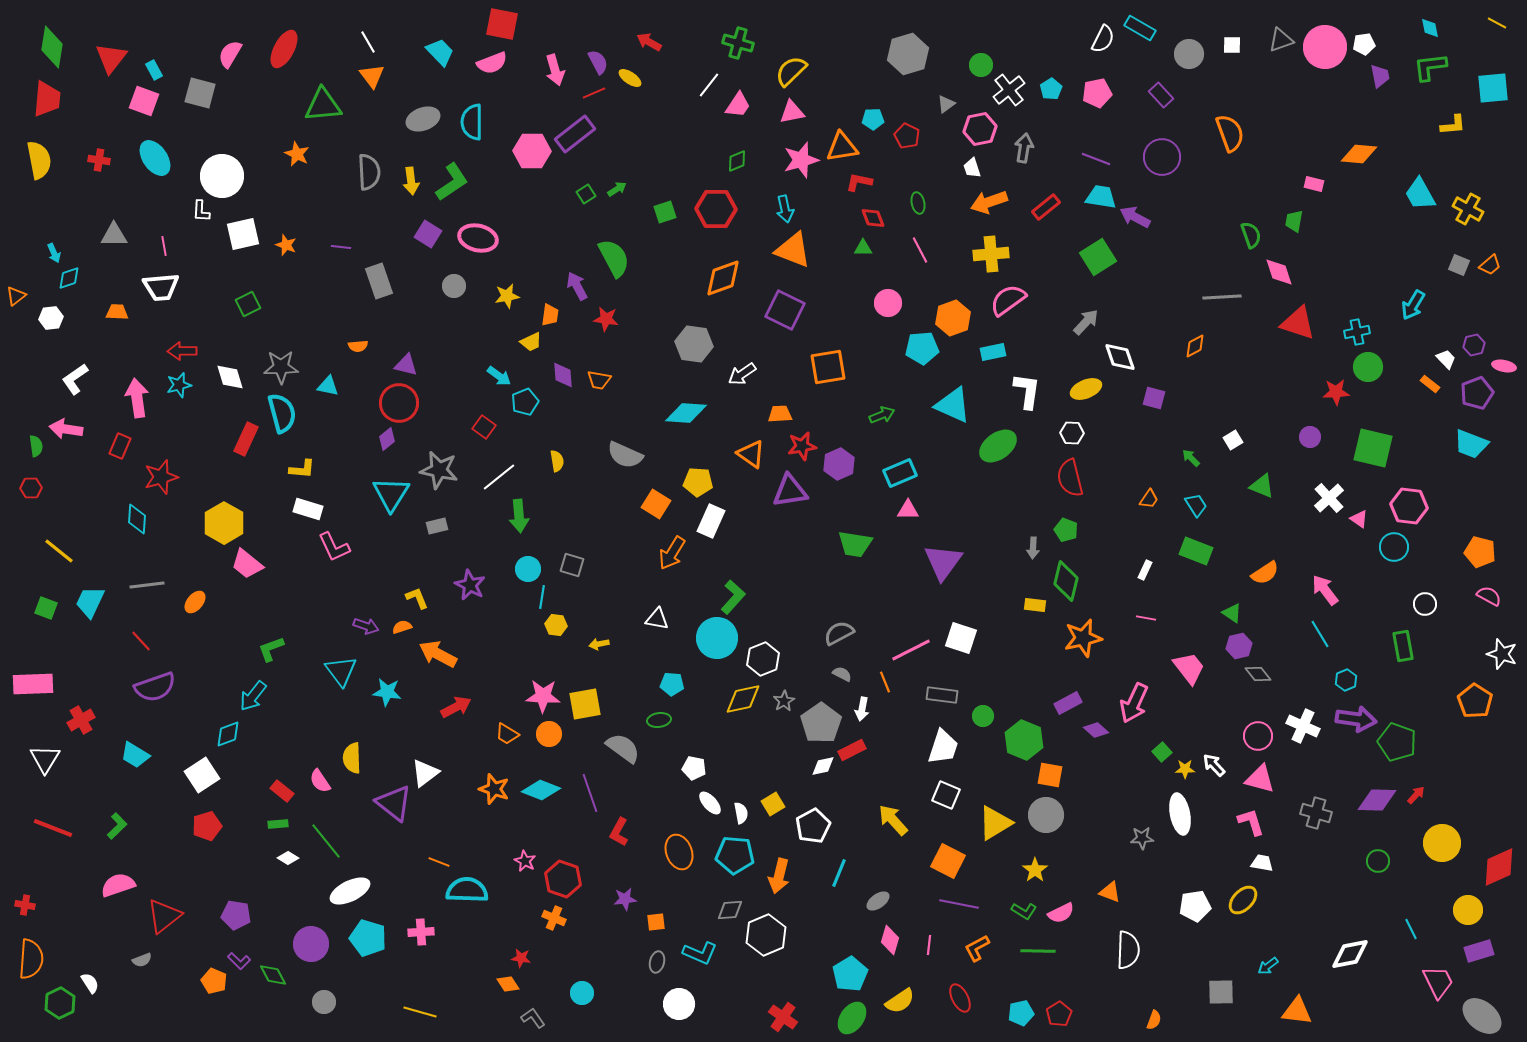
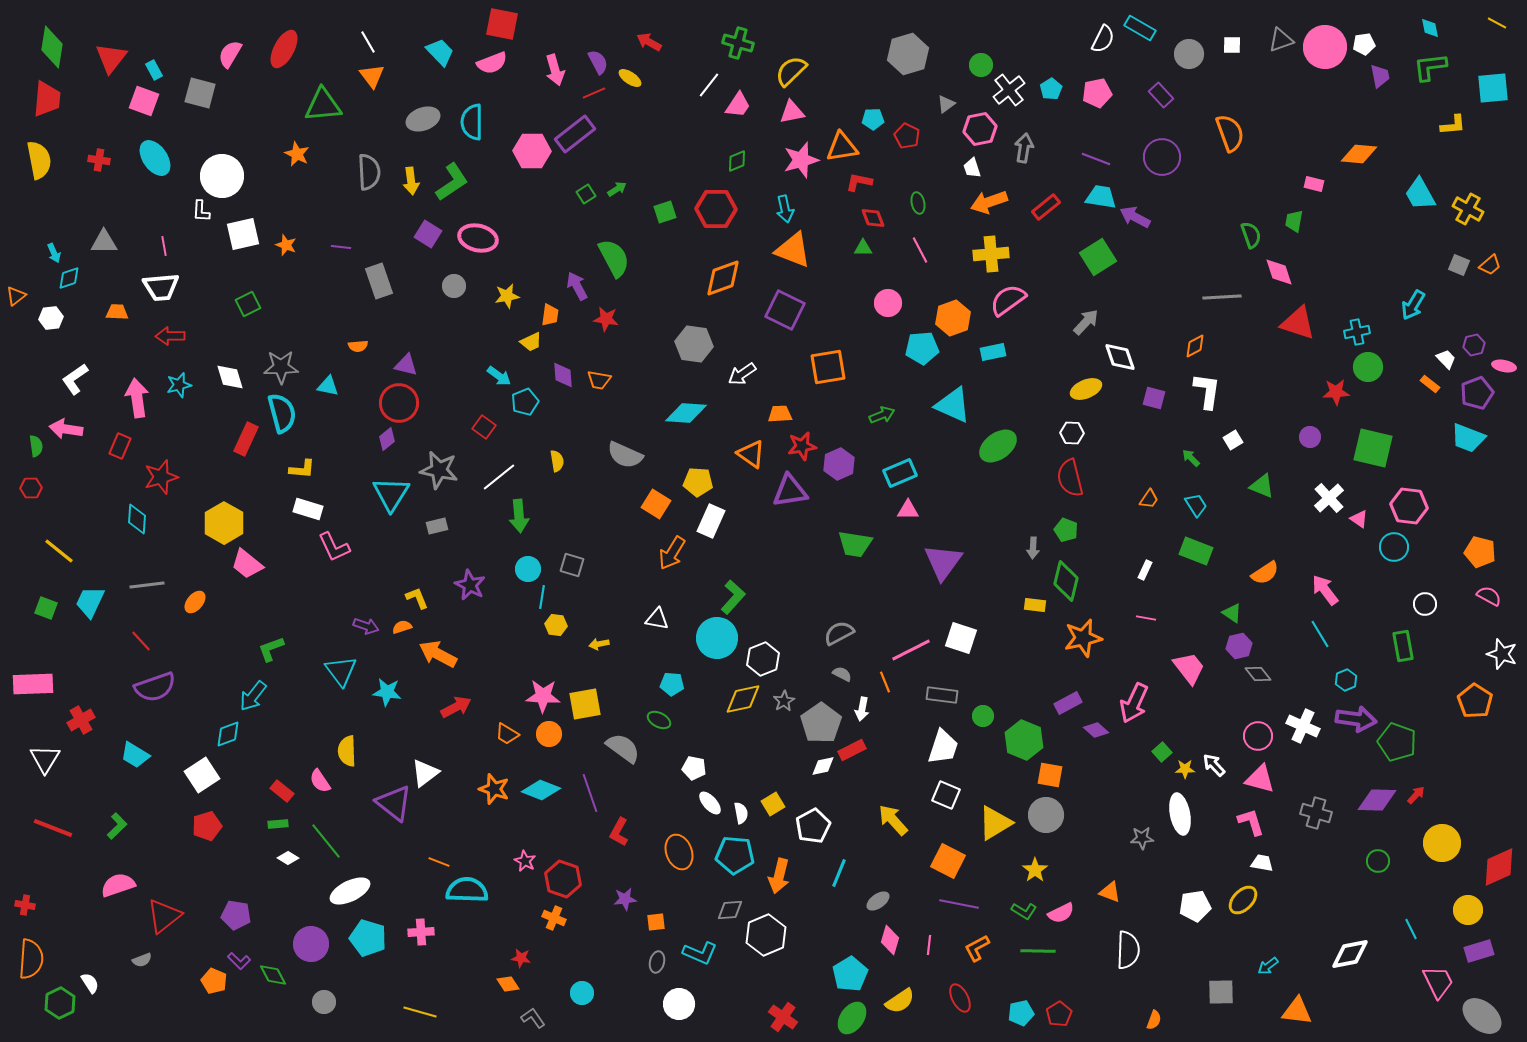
gray triangle at (114, 235): moved 10 px left, 7 px down
red arrow at (182, 351): moved 12 px left, 15 px up
white L-shape at (1027, 391): moved 180 px right
cyan trapezoid at (1471, 444): moved 3 px left, 6 px up
green ellipse at (659, 720): rotated 35 degrees clockwise
yellow semicircle at (352, 758): moved 5 px left, 7 px up
